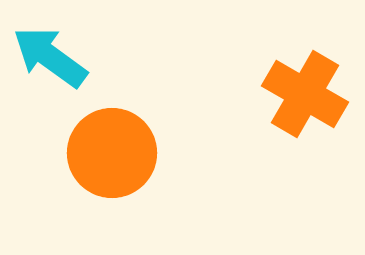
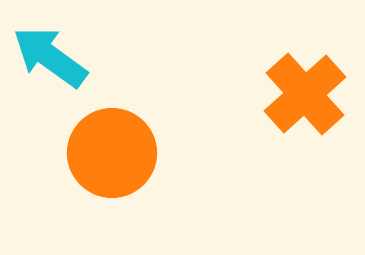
orange cross: rotated 18 degrees clockwise
